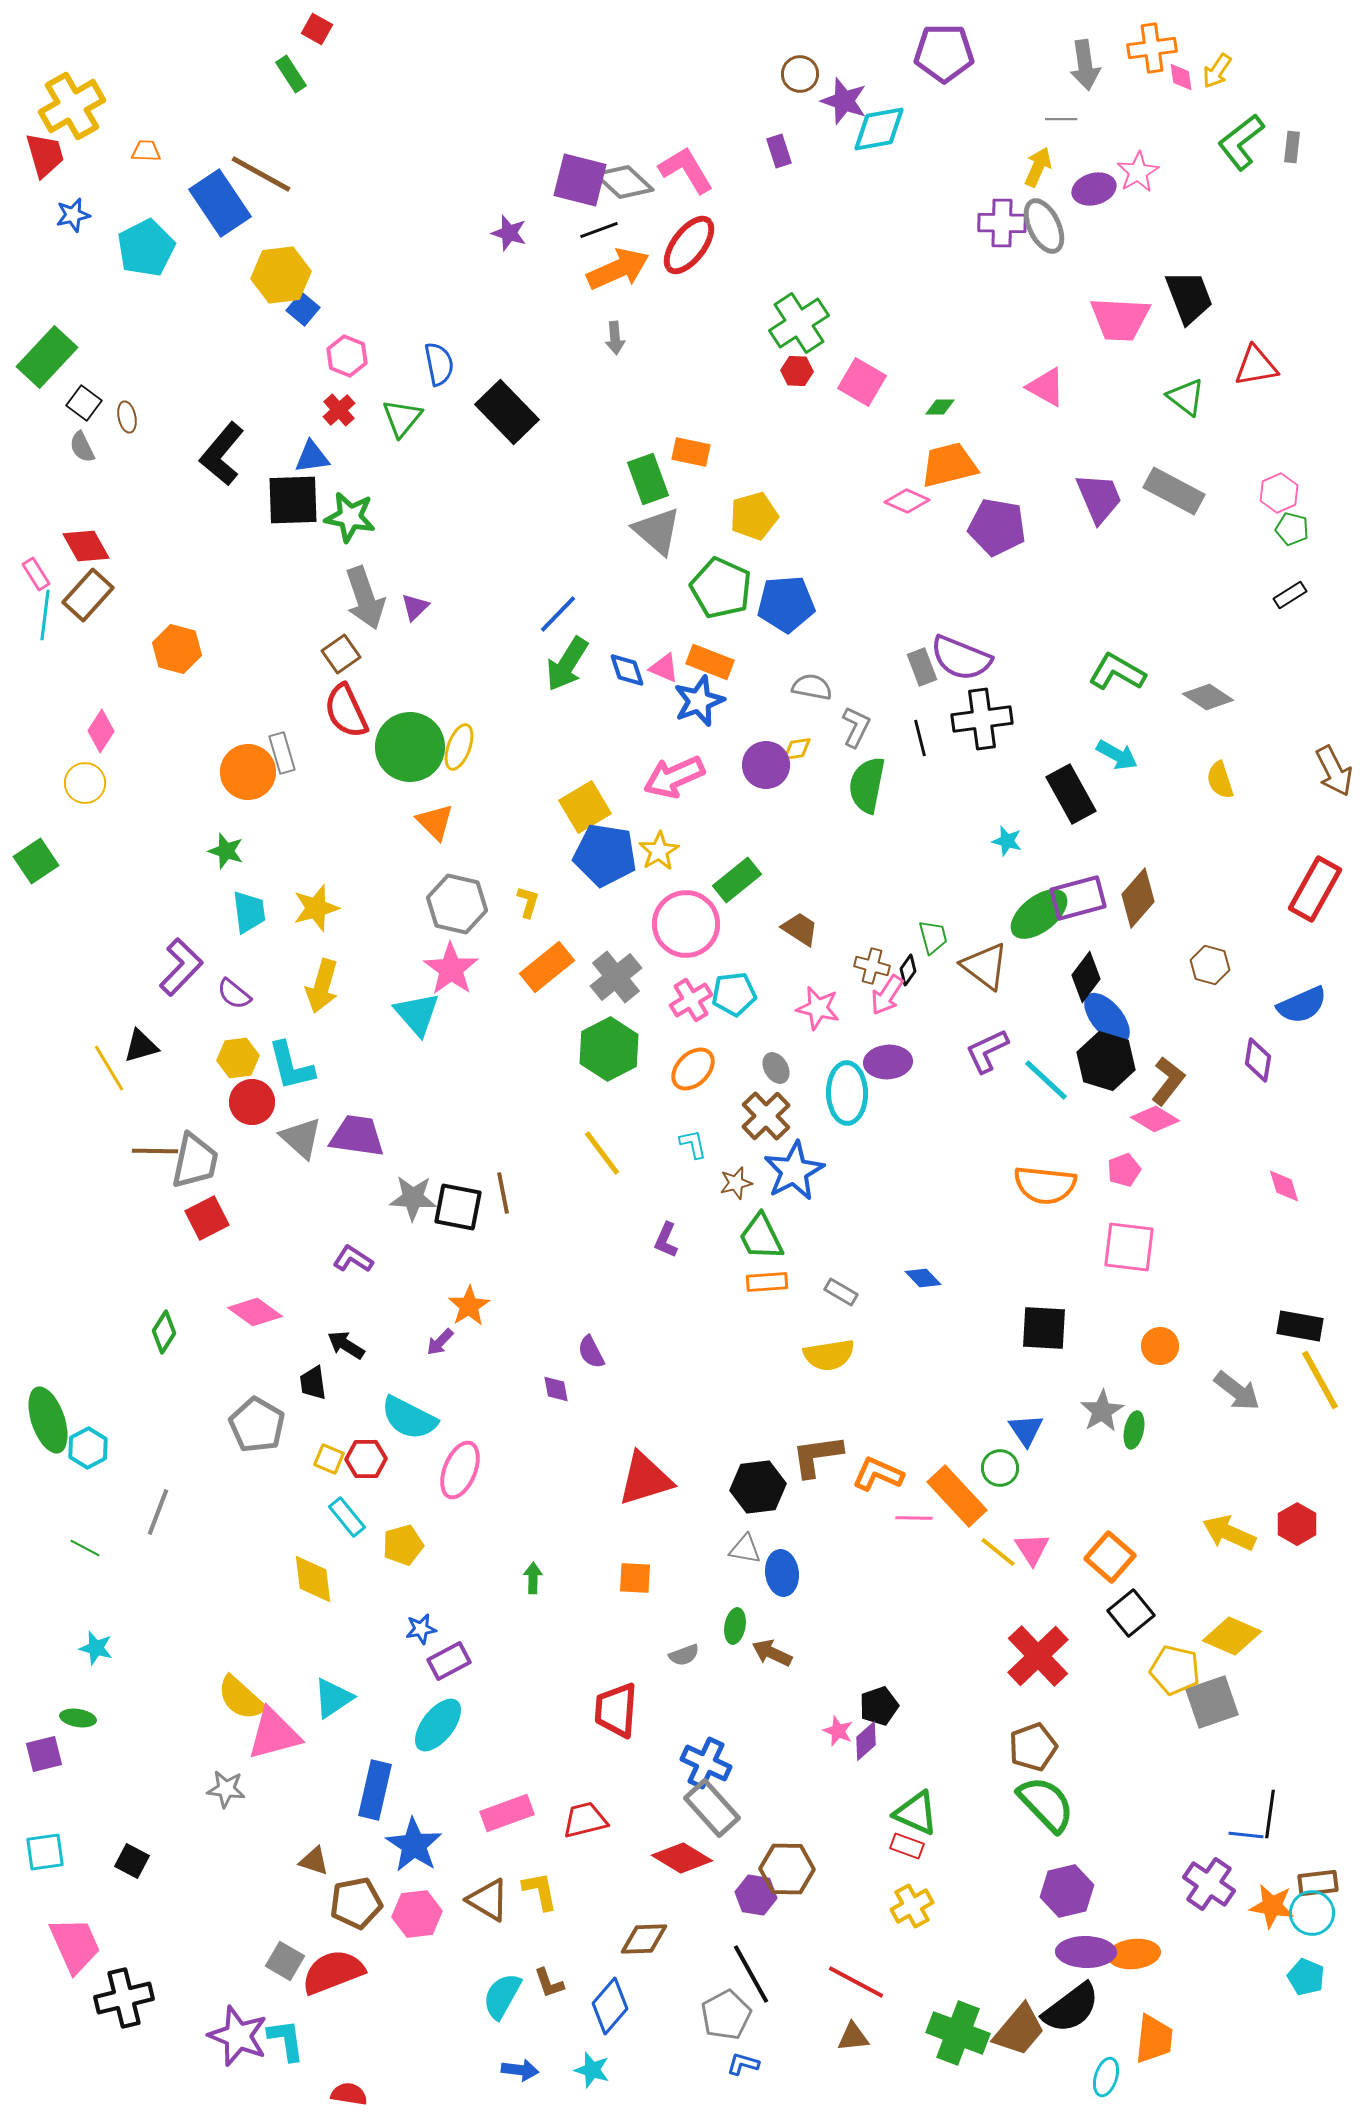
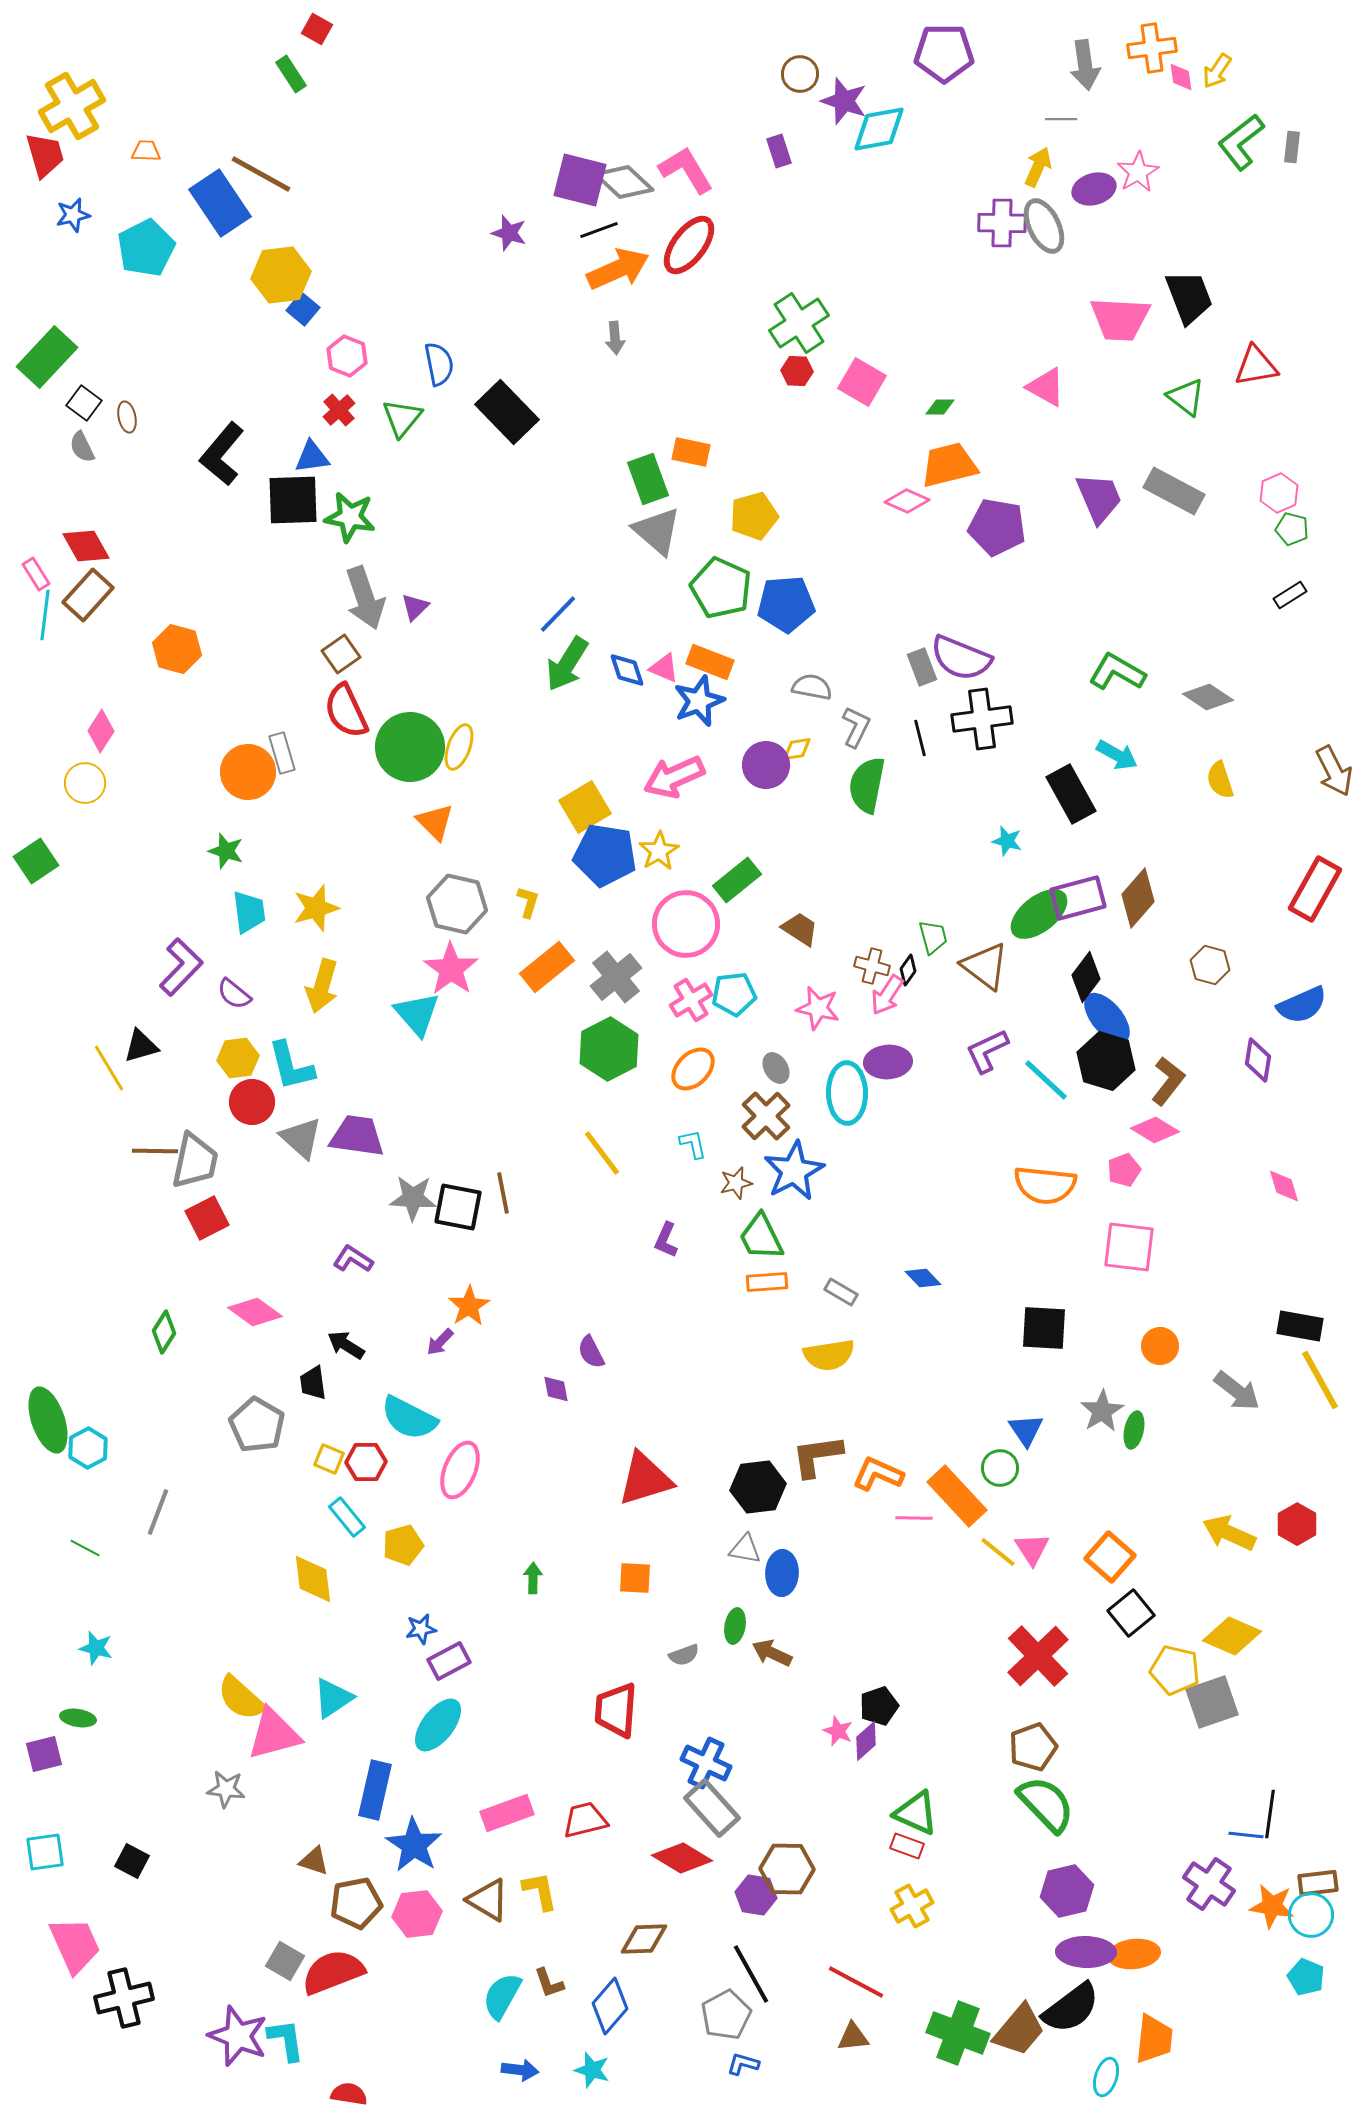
pink diamond at (1155, 1119): moved 11 px down
red hexagon at (366, 1459): moved 3 px down
blue ellipse at (782, 1573): rotated 9 degrees clockwise
cyan circle at (1312, 1913): moved 1 px left, 2 px down
